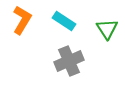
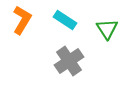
cyan rectangle: moved 1 px right, 1 px up
gray cross: rotated 12 degrees counterclockwise
